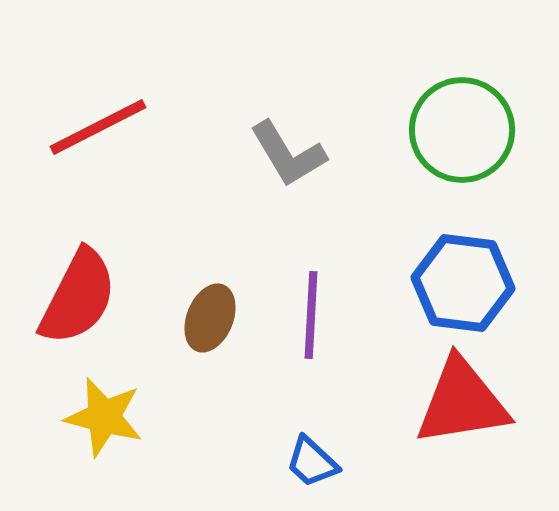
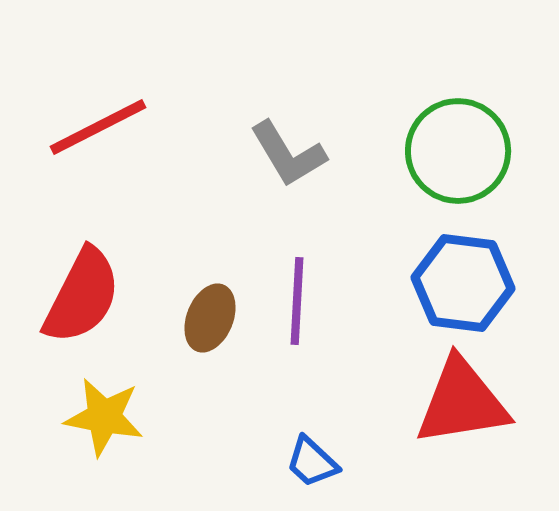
green circle: moved 4 px left, 21 px down
red semicircle: moved 4 px right, 1 px up
purple line: moved 14 px left, 14 px up
yellow star: rotated 4 degrees counterclockwise
